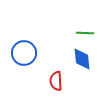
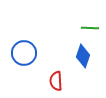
green line: moved 5 px right, 5 px up
blue diamond: moved 1 px right, 3 px up; rotated 25 degrees clockwise
